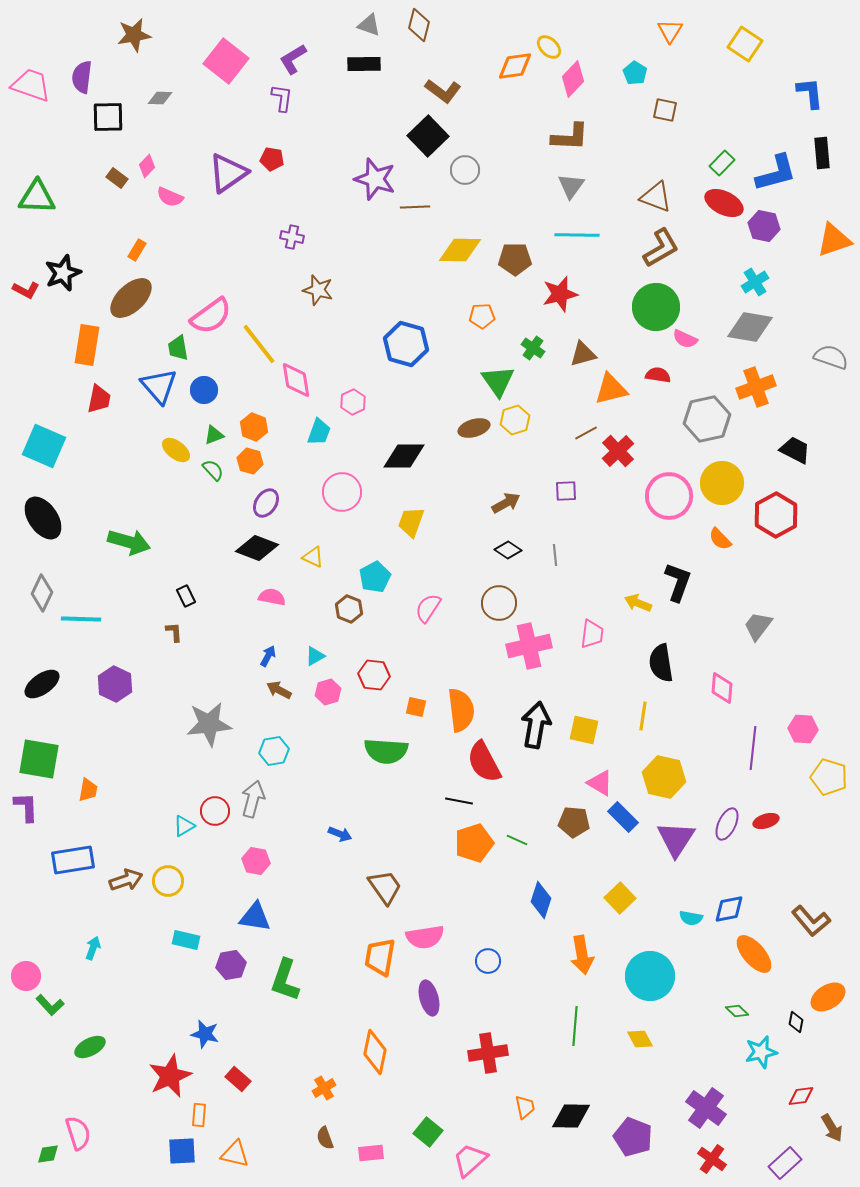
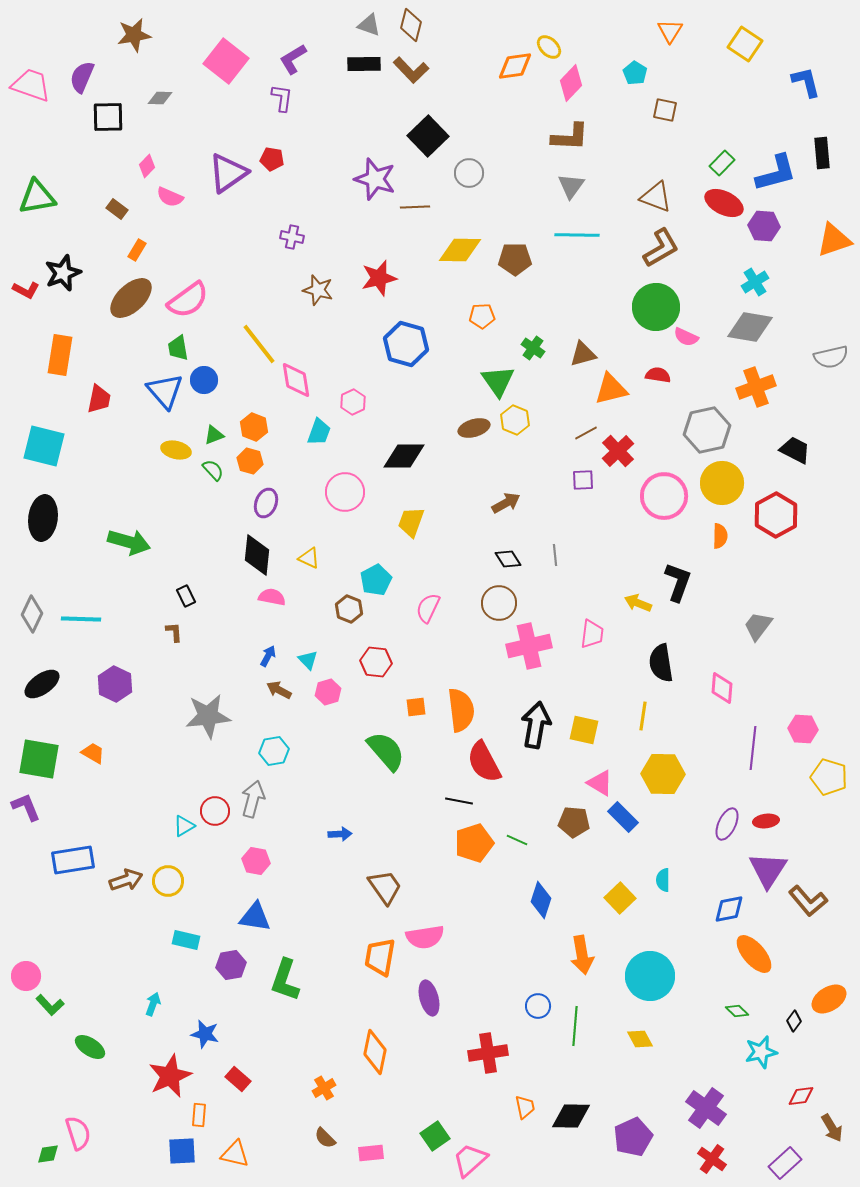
brown diamond at (419, 25): moved 8 px left
purple semicircle at (82, 77): rotated 16 degrees clockwise
pink diamond at (573, 79): moved 2 px left, 4 px down
brown L-shape at (443, 91): moved 32 px left, 21 px up; rotated 9 degrees clockwise
blue L-shape at (810, 93): moved 4 px left, 11 px up; rotated 8 degrees counterclockwise
gray circle at (465, 170): moved 4 px right, 3 px down
brown rectangle at (117, 178): moved 31 px down
green triangle at (37, 197): rotated 12 degrees counterclockwise
purple hexagon at (764, 226): rotated 8 degrees counterclockwise
red star at (560, 294): moved 181 px left, 16 px up
pink semicircle at (211, 316): moved 23 px left, 16 px up
pink semicircle at (685, 339): moved 1 px right, 2 px up
orange rectangle at (87, 345): moved 27 px left, 10 px down
gray semicircle at (831, 357): rotated 148 degrees clockwise
blue triangle at (159, 386): moved 6 px right, 5 px down
blue circle at (204, 390): moved 10 px up
gray hexagon at (707, 419): moved 11 px down
yellow hexagon at (515, 420): rotated 20 degrees counterclockwise
cyan square at (44, 446): rotated 9 degrees counterclockwise
yellow ellipse at (176, 450): rotated 24 degrees counterclockwise
purple square at (566, 491): moved 17 px right, 11 px up
pink circle at (342, 492): moved 3 px right
pink circle at (669, 496): moved 5 px left
purple ellipse at (266, 503): rotated 12 degrees counterclockwise
black ellipse at (43, 518): rotated 42 degrees clockwise
orange semicircle at (720, 539): moved 3 px up; rotated 135 degrees counterclockwise
black diamond at (257, 548): moved 7 px down; rotated 75 degrees clockwise
black diamond at (508, 550): moved 9 px down; rotated 24 degrees clockwise
yellow triangle at (313, 557): moved 4 px left, 1 px down
cyan pentagon at (375, 577): moved 1 px right, 3 px down
gray diamond at (42, 593): moved 10 px left, 21 px down
pink semicircle at (428, 608): rotated 8 degrees counterclockwise
cyan triangle at (315, 656): moved 7 px left, 4 px down; rotated 45 degrees counterclockwise
red hexagon at (374, 675): moved 2 px right, 13 px up
orange square at (416, 707): rotated 20 degrees counterclockwise
gray star at (209, 724): moved 1 px left, 8 px up
green semicircle at (386, 751): rotated 135 degrees counterclockwise
yellow hexagon at (664, 777): moved 1 px left, 3 px up; rotated 12 degrees counterclockwise
orange trapezoid at (88, 790): moved 5 px right, 37 px up; rotated 70 degrees counterclockwise
purple L-shape at (26, 807): rotated 20 degrees counterclockwise
red ellipse at (766, 821): rotated 10 degrees clockwise
blue arrow at (340, 834): rotated 25 degrees counterclockwise
purple triangle at (676, 839): moved 92 px right, 31 px down
cyan semicircle at (691, 918): moved 28 px left, 38 px up; rotated 80 degrees clockwise
brown L-shape at (811, 921): moved 3 px left, 20 px up
cyan arrow at (93, 948): moved 60 px right, 56 px down
blue circle at (488, 961): moved 50 px right, 45 px down
orange ellipse at (828, 997): moved 1 px right, 2 px down
black diamond at (796, 1022): moved 2 px left, 1 px up; rotated 25 degrees clockwise
green ellipse at (90, 1047): rotated 60 degrees clockwise
green square at (428, 1132): moved 7 px right, 4 px down; rotated 16 degrees clockwise
purple pentagon at (633, 1137): rotated 27 degrees clockwise
brown semicircle at (325, 1138): rotated 25 degrees counterclockwise
